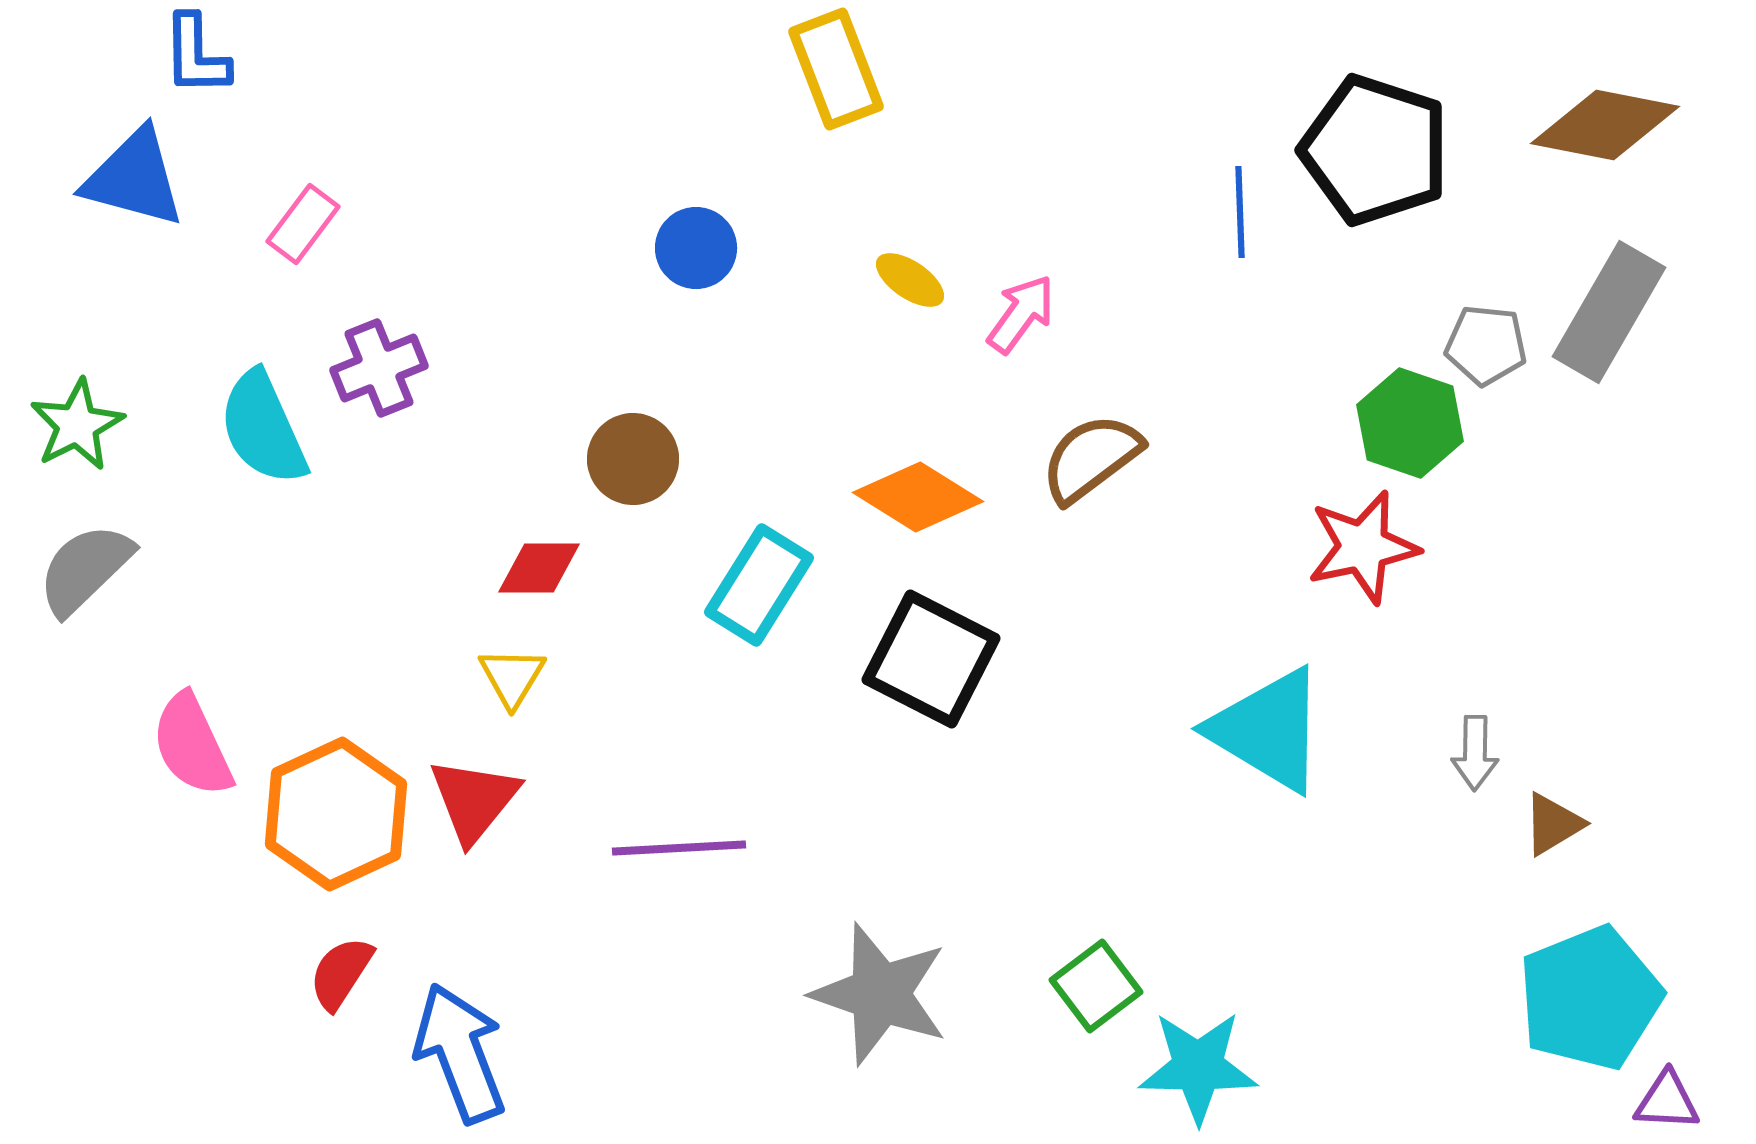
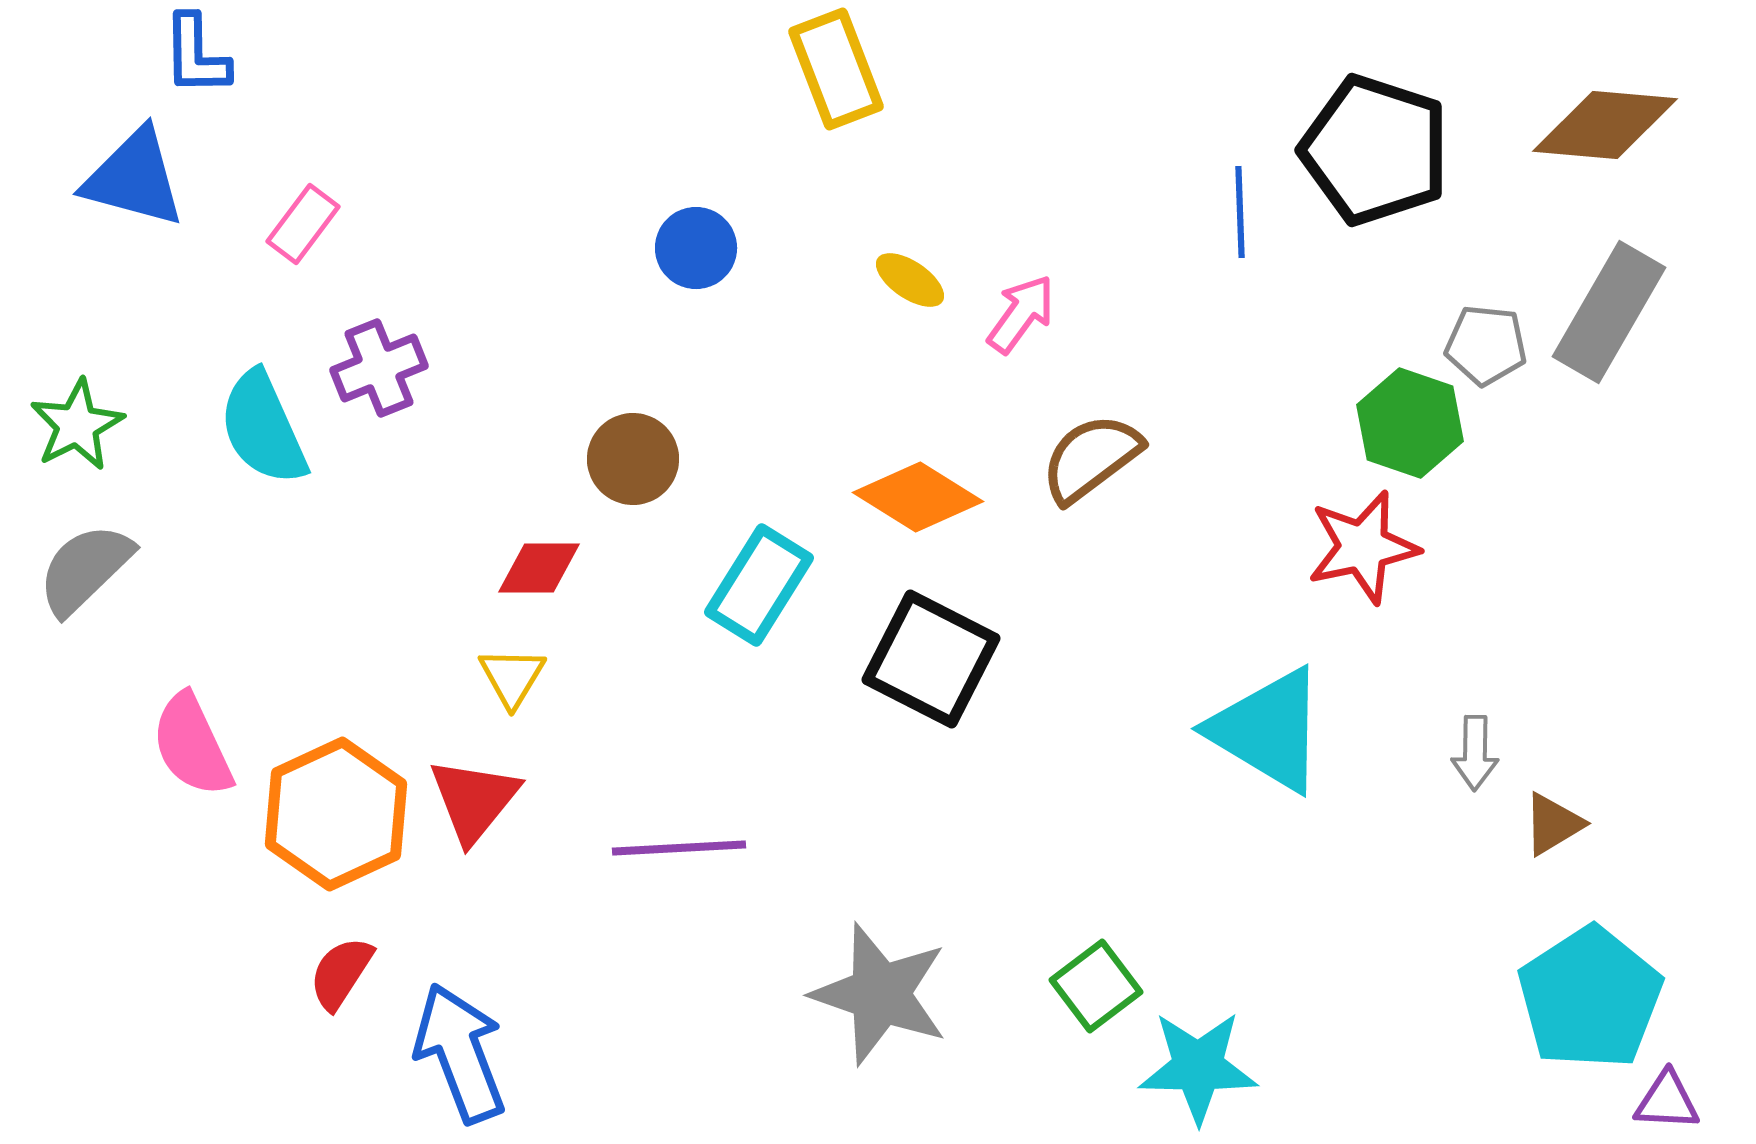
brown diamond: rotated 6 degrees counterclockwise
cyan pentagon: rotated 11 degrees counterclockwise
